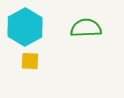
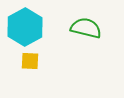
green semicircle: rotated 16 degrees clockwise
